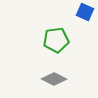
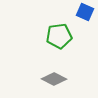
green pentagon: moved 3 px right, 4 px up
